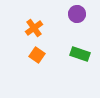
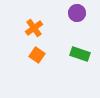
purple circle: moved 1 px up
